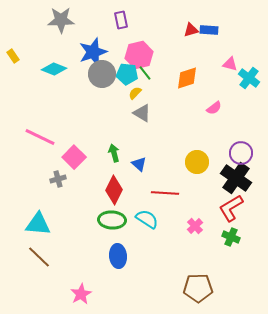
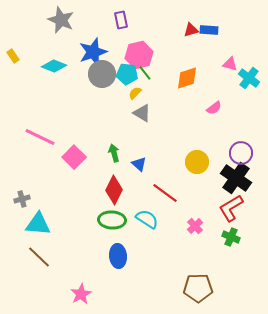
gray star: rotated 24 degrees clockwise
cyan diamond: moved 3 px up
gray cross: moved 36 px left, 20 px down
red line: rotated 32 degrees clockwise
